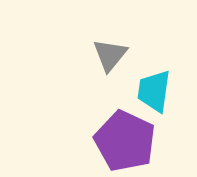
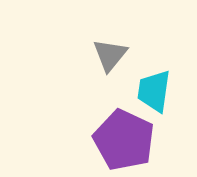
purple pentagon: moved 1 px left, 1 px up
